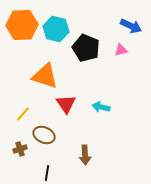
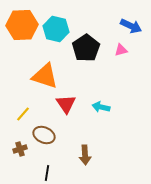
black pentagon: rotated 16 degrees clockwise
